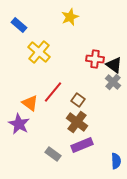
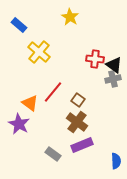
yellow star: rotated 18 degrees counterclockwise
gray cross: moved 3 px up; rotated 35 degrees clockwise
